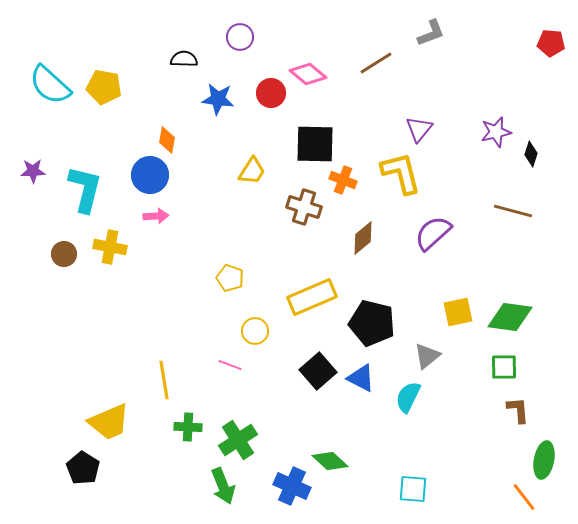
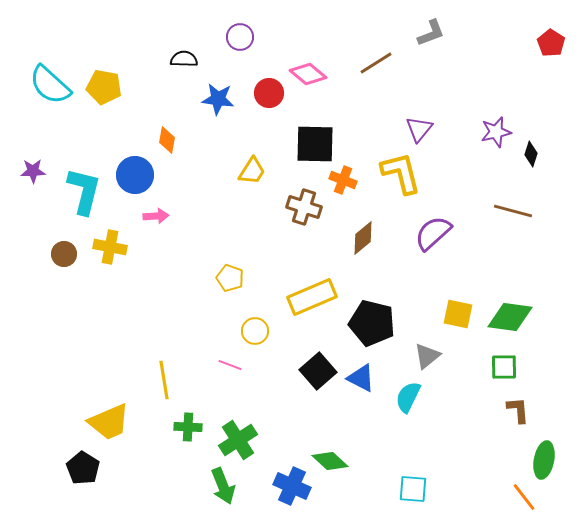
red pentagon at (551, 43): rotated 28 degrees clockwise
red circle at (271, 93): moved 2 px left
blue circle at (150, 175): moved 15 px left
cyan L-shape at (85, 189): moved 1 px left, 2 px down
yellow square at (458, 312): moved 2 px down; rotated 24 degrees clockwise
